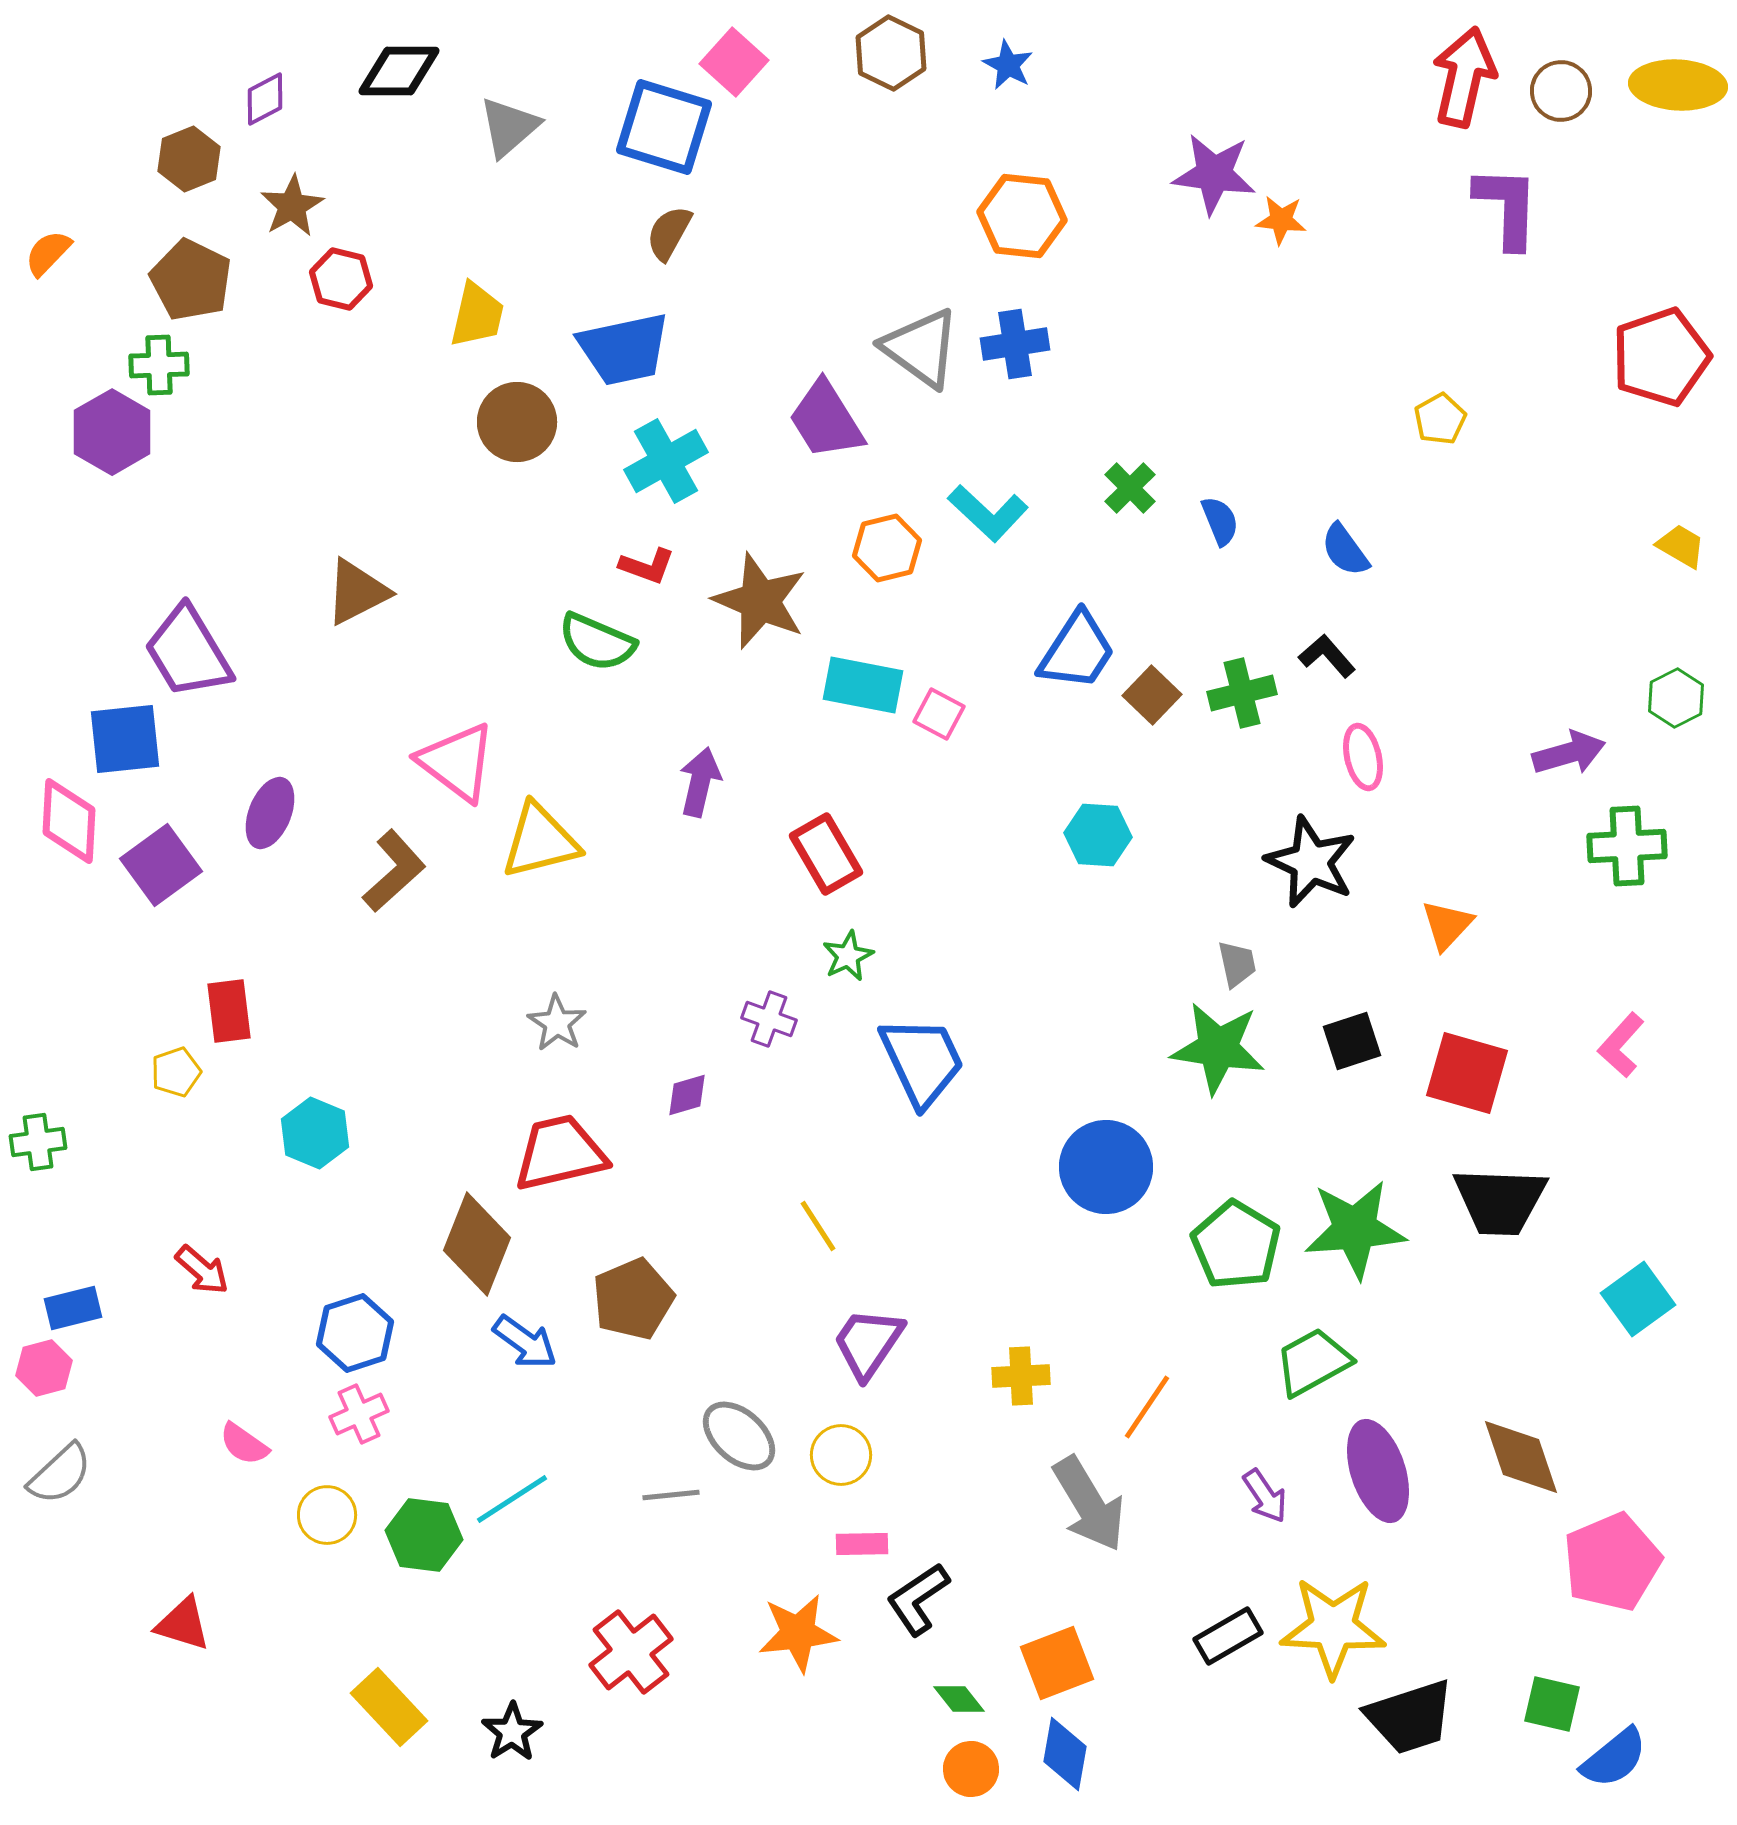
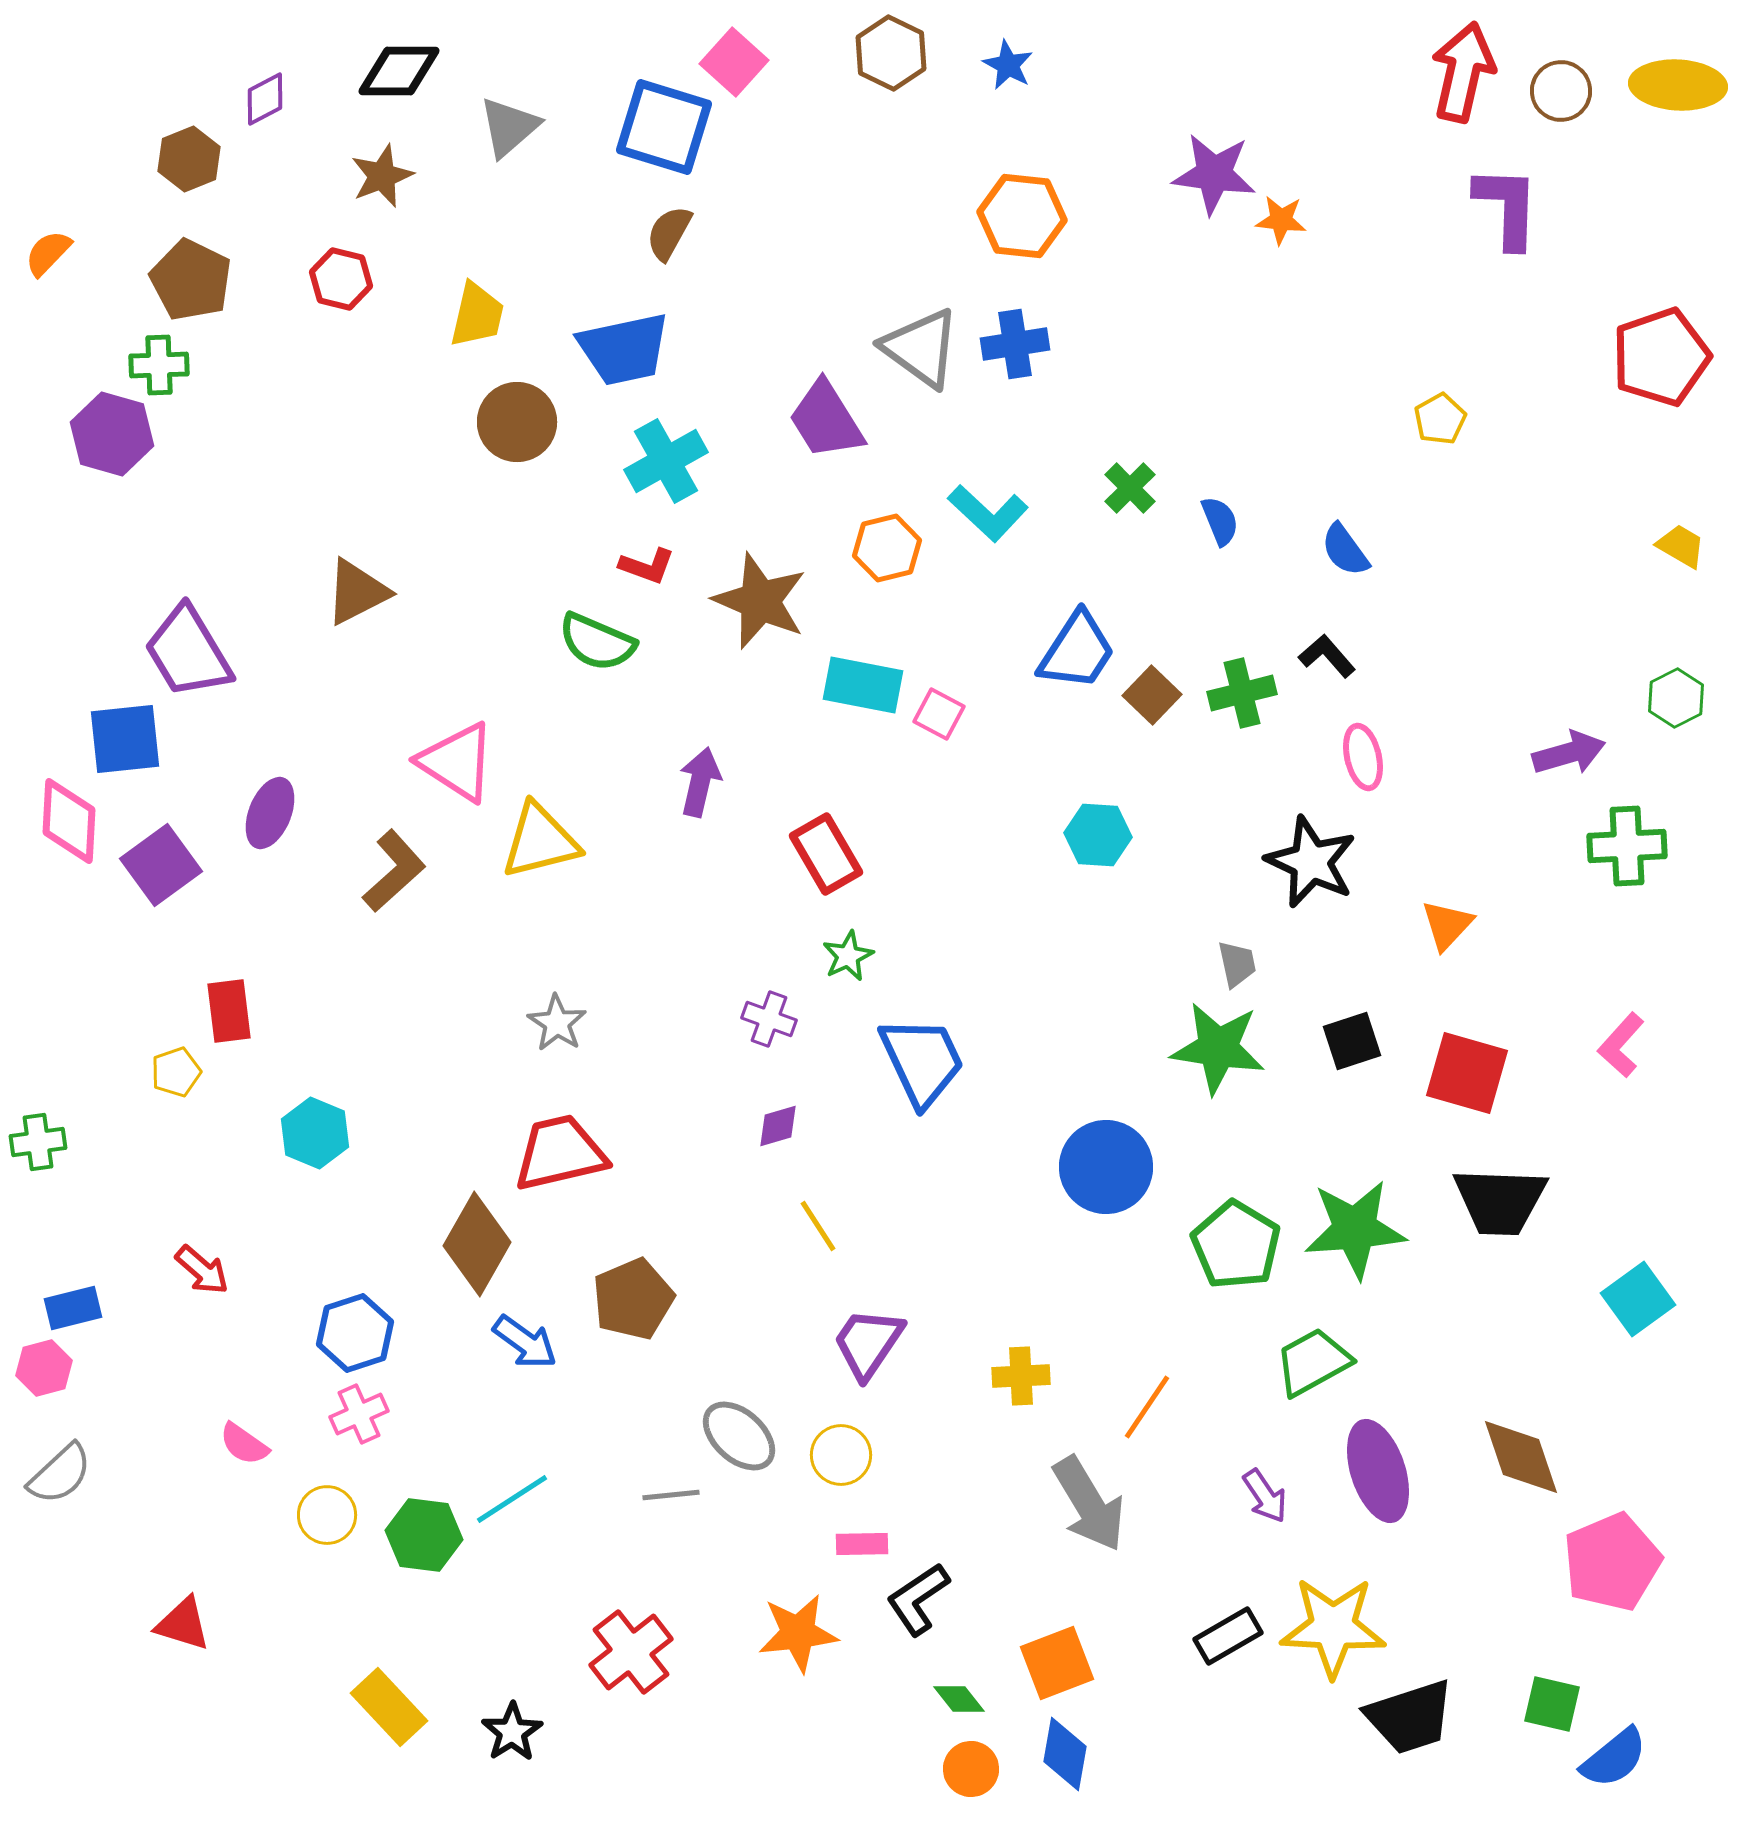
red arrow at (1464, 77): moved 1 px left, 5 px up
brown star at (292, 206): moved 90 px right, 30 px up; rotated 8 degrees clockwise
purple hexagon at (112, 432): moved 2 px down; rotated 14 degrees counterclockwise
pink triangle at (457, 762): rotated 4 degrees counterclockwise
purple diamond at (687, 1095): moved 91 px right, 31 px down
brown diamond at (477, 1244): rotated 8 degrees clockwise
